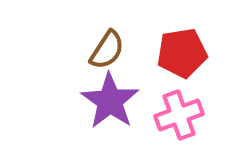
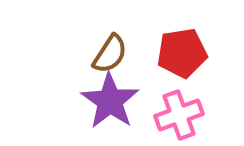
brown semicircle: moved 3 px right, 4 px down
